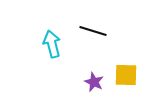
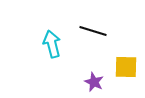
yellow square: moved 8 px up
